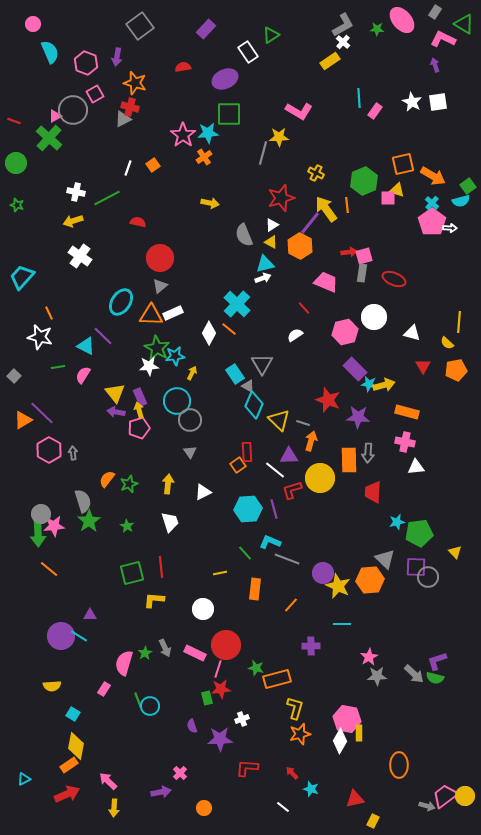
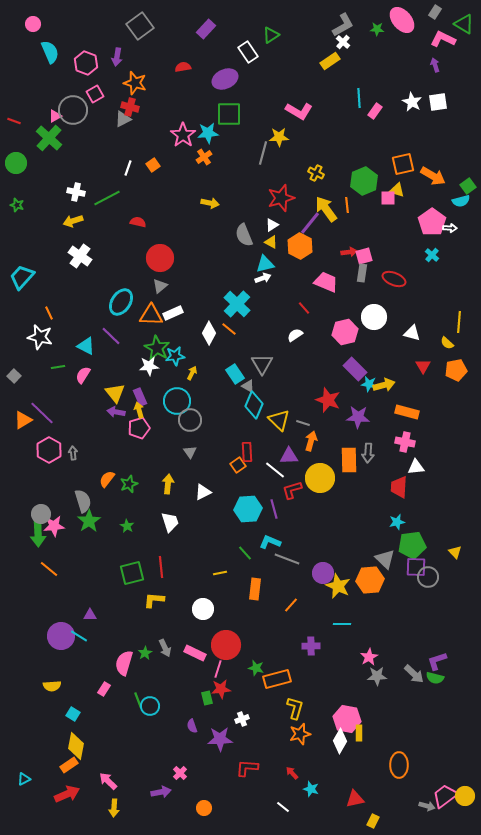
cyan cross at (432, 203): moved 52 px down
purple line at (103, 336): moved 8 px right
red trapezoid at (373, 492): moved 26 px right, 5 px up
green pentagon at (419, 533): moved 7 px left, 12 px down
